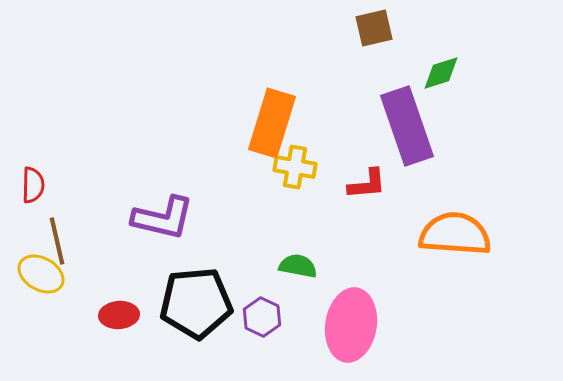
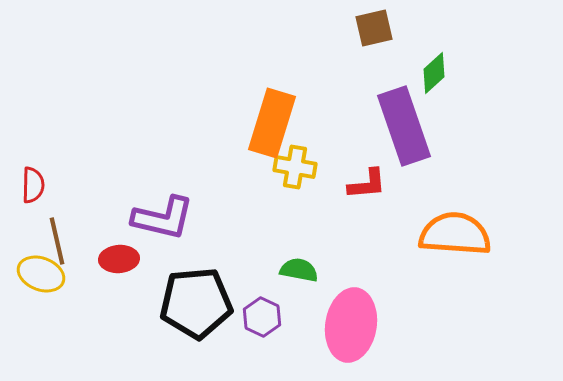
green diamond: moved 7 px left; rotated 24 degrees counterclockwise
purple rectangle: moved 3 px left
green semicircle: moved 1 px right, 4 px down
yellow ellipse: rotated 9 degrees counterclockwise
red ellipse: moved 56 px up
